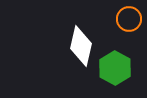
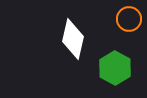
white diamond: moved 8 px left, 7 px up
